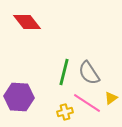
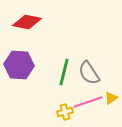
red diamond: rotated 40 degrees counterclockwise
purple hexagon: moved 32 px up
pink line: moved 1 px right, 1 px up; rotated 52 degrees counterclockwise
